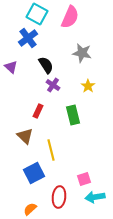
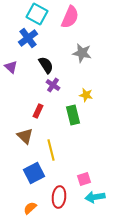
yellow star: moved 2 px left, 9 px down; rotated 24 degrees counterclockwise
orange semicircle: moved 1 px up
